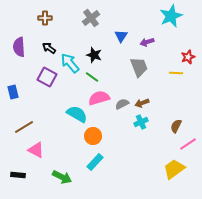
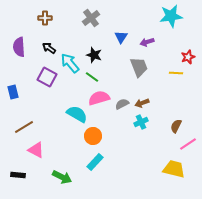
cyan star: rotated 15 degrees clockwise
blue triangle: moved 1 px down
yellow trapezoid: rotated 50 degrees clockwise
